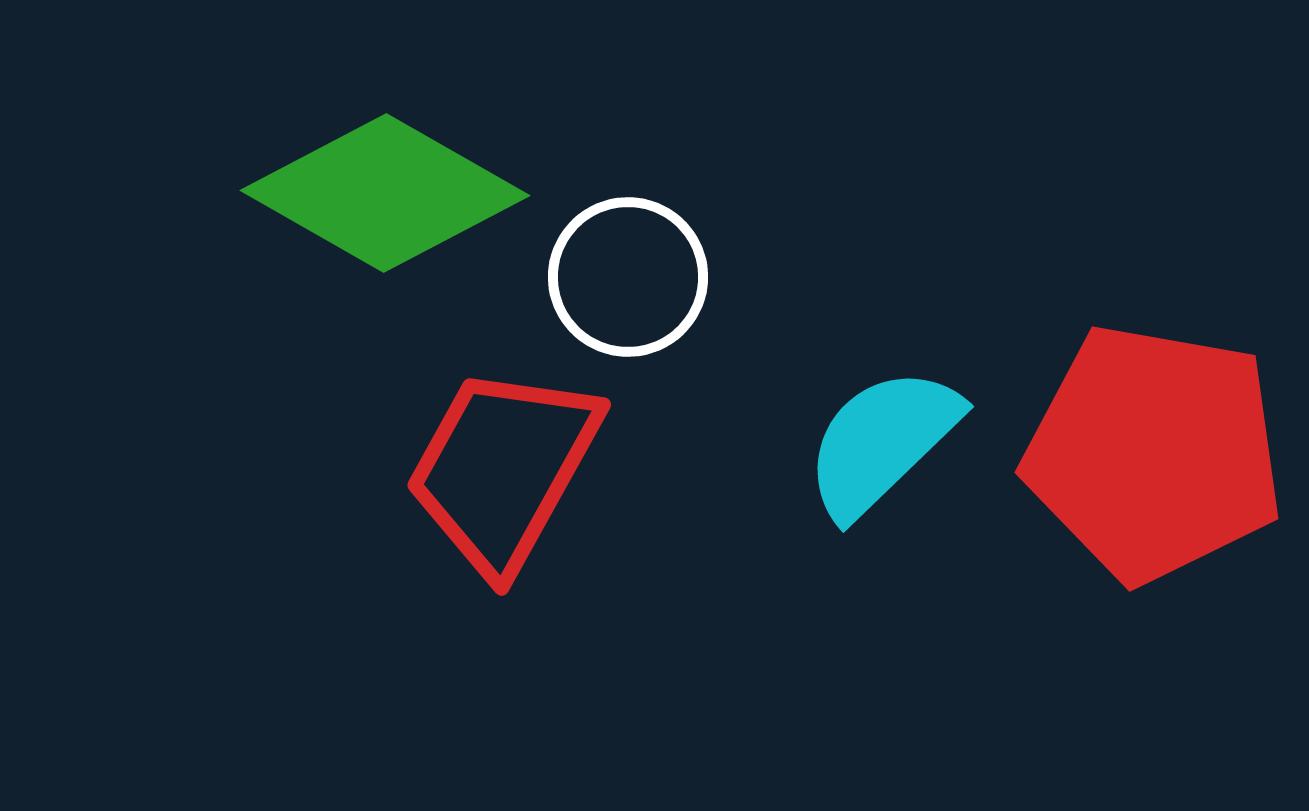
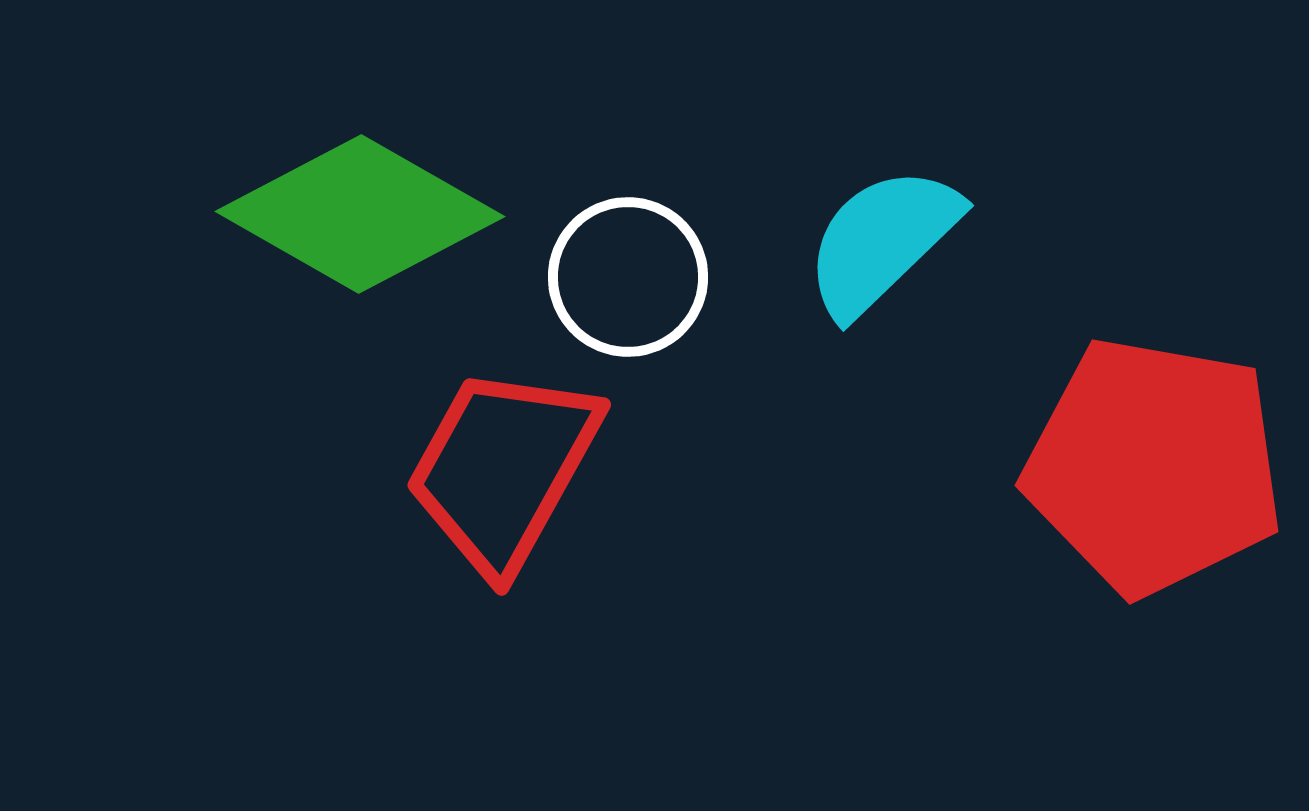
green diamond: moved 25 px left, 21 px down
cyan semicircle: moved 201 px up
red pentagon: moved 13 px down
